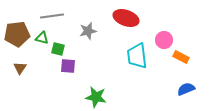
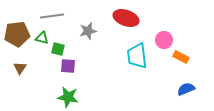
green star: moved 28 px left
